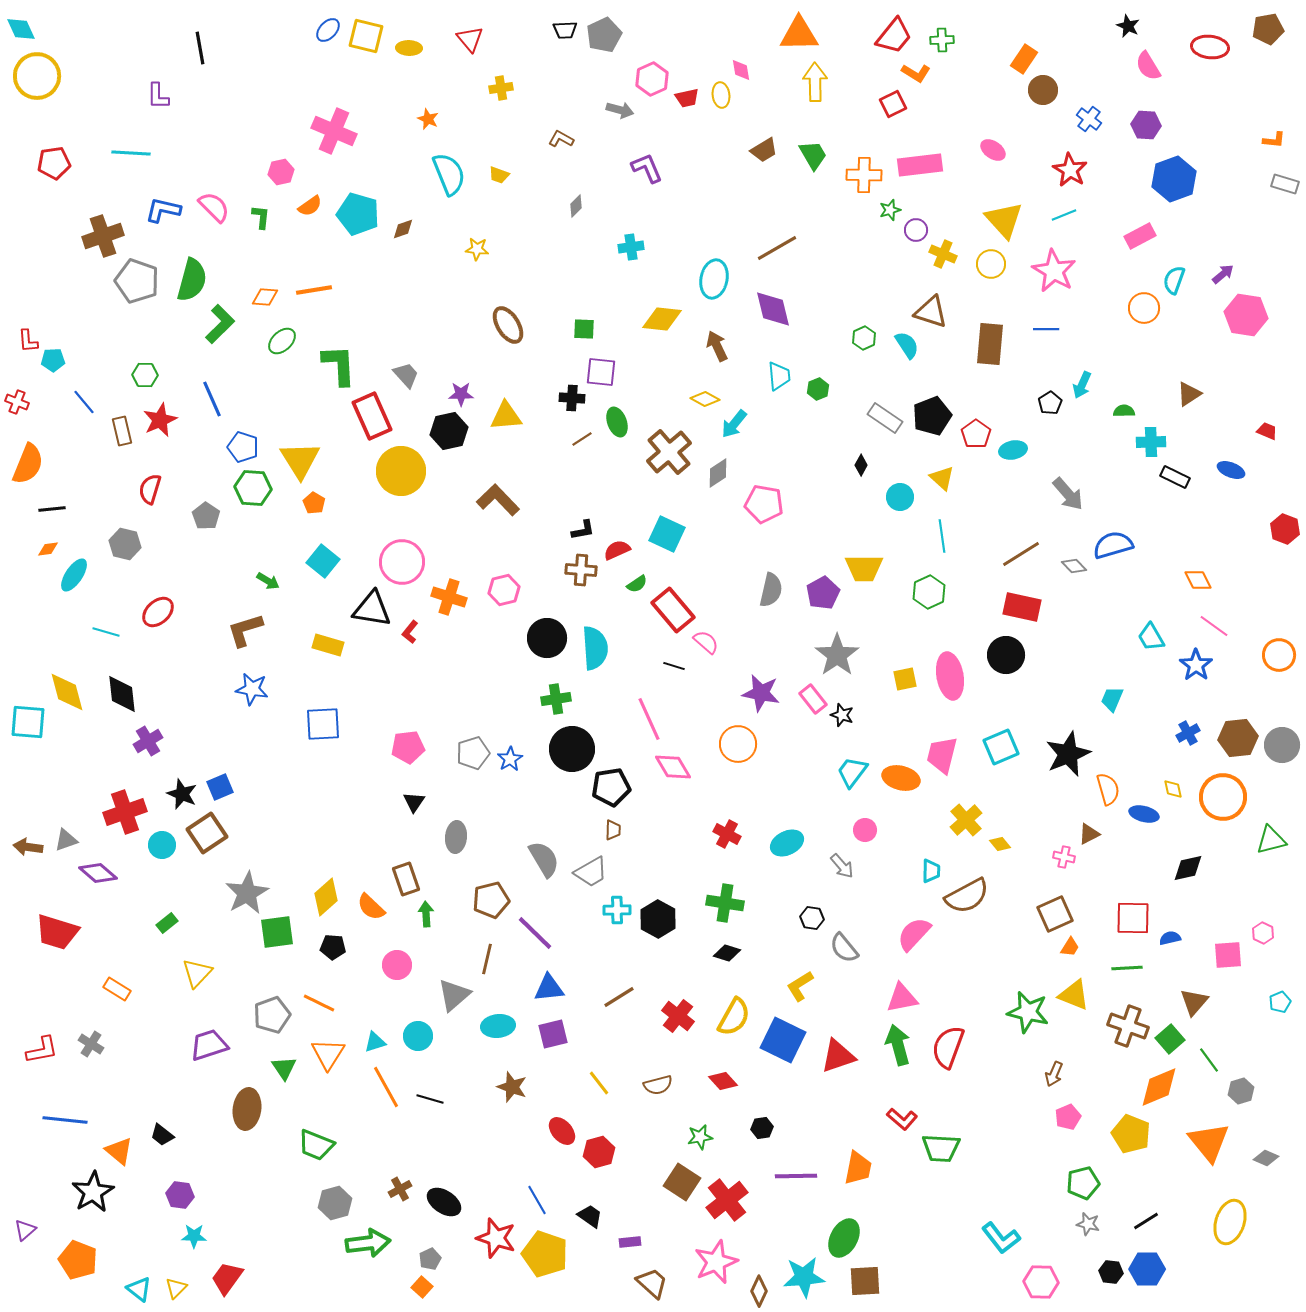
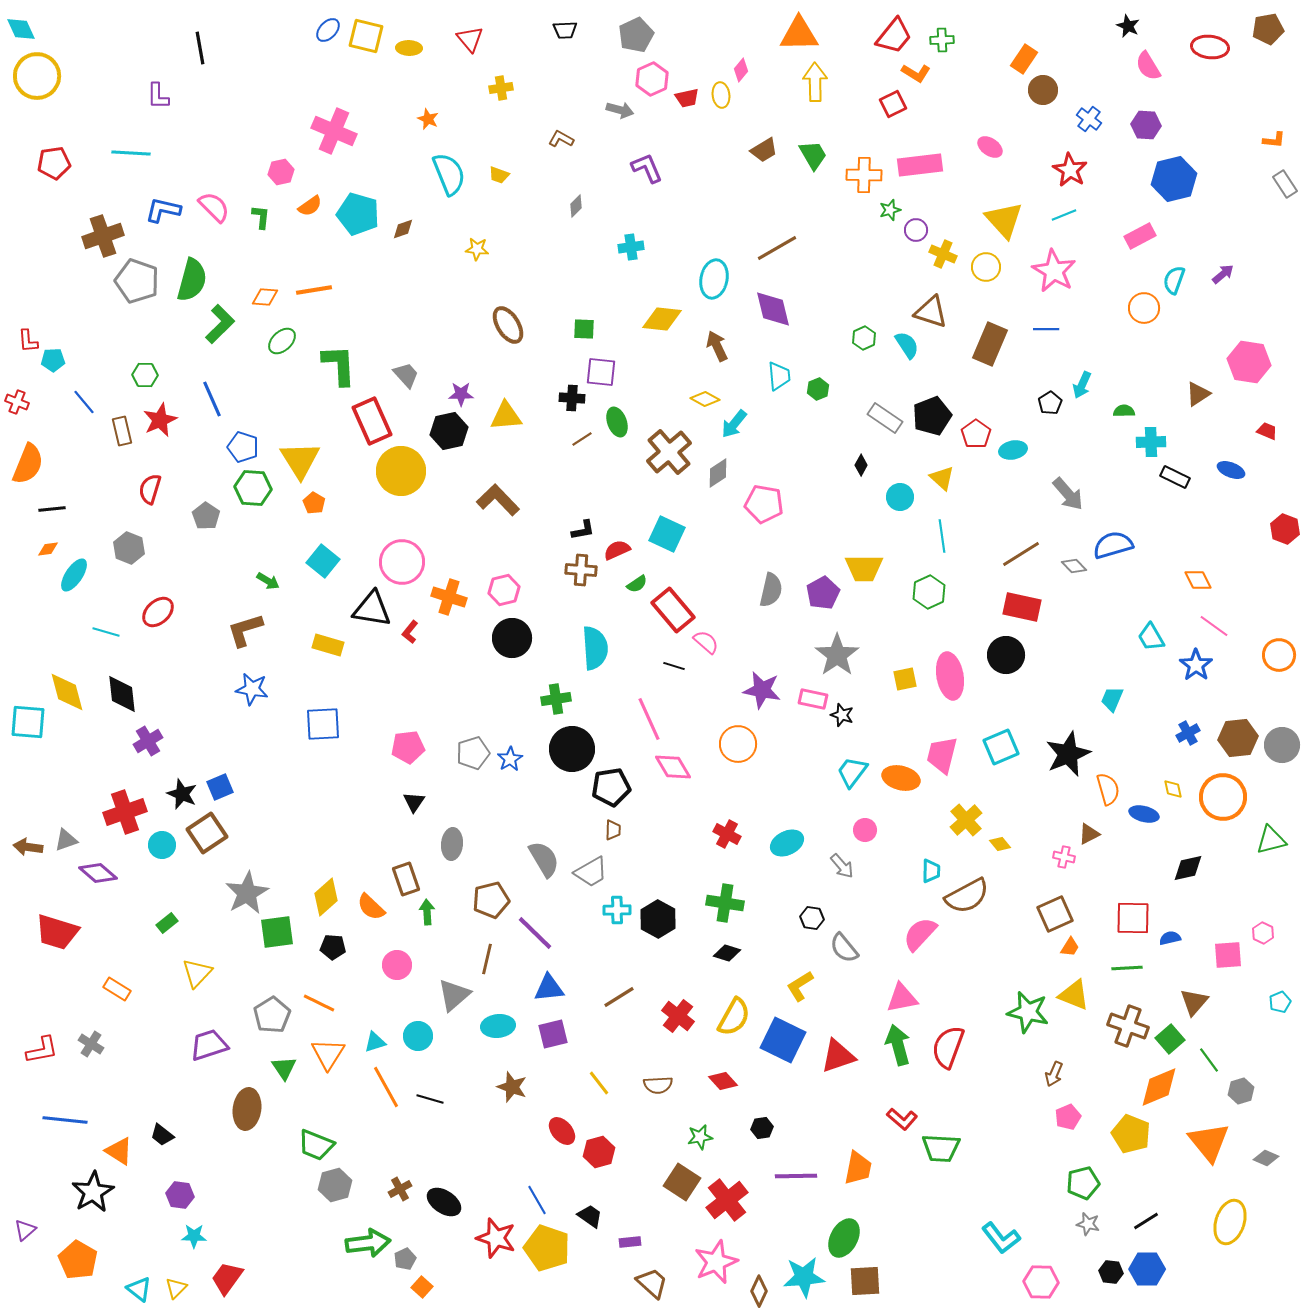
gray pentagon at (604, 35): moved 32 px right
pink diamond at (741, 70): rotated 50 degrees clockwise
pink ellipse at (993, 150): moved 3 px left, 3 px up
blue hexagon at (1174, 179): rotated 6 degrees clockwise
gray rectangle at (1285, 184): rotated 40 degrees clockwise
yellow circle at (991, 264): moved 5 px left, 3 px down
pink hexagon at (1246, 315): moved 3 px right, 47 px down
brown rectangle at (990, 344): rotated 18 degrees clockwise
brown triangle at (1189, 394): moved 9 px right
red rectangle at (372, 416): moved 5 px down
gray hexagon at (125, 544): moved 4 px right, 4 px down; rotated 8 degrees clockwise
black circle at (547, 638): moved 35 px left
purple star at (761, 693): moved 1 px right, 3 px up
pink rectangle at (813, 699): rotated 40 degrees counterclockwise
gray ellipse at (456, 837): moved 4 px left, 7 px down
green arrow at (426, 914): moved 1 px right, 2 px up
pink semicircle at (914, 934): moved 6 px right
gray pentagon at (272, 1015): rotated 12 degrees counterclockwise
brown semicircle at (658, 1085): rotated 12 degrees clockwise
orange triangle at (119, 1151): rotated 8 degrees counterclockwise
gray hexagon at (335, 1203): moved 18 px up
yellow pentagon at (545, 1254): moved 2 px right, 6 px up
gray pentagon at (430, 1259): moved 25 px left
orange pentagon at (78, 1260): rotated 9 degrees clockwise
